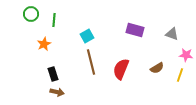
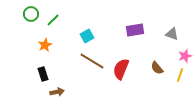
green line: moved 1 px left; rotated 40 degrees clockwise
purple rectangle: rotated 24 degrees counterclockwise
orange star: moved 1 px right, 1 px down
pink star: moved 1 px left, 1 px down; rotated 24 degrees counterclockwise
brown line: moved 1 px right, 1 px up; rotated 45 degrees counterclockwise
brown semicircle: rotated 80 degrees clockwise
black rectangle: moved 10 px left
brown arrow: rotated 24 degrees counterclockwise
